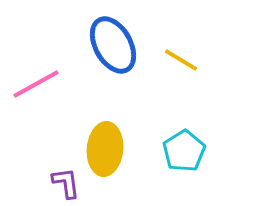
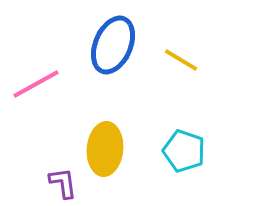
blue ellipse: rotated 52 degrees clockwise
cyan pentagon: rotated 21 degrees counterclockwise
purple L-shape: moved 3 px left
